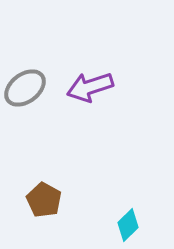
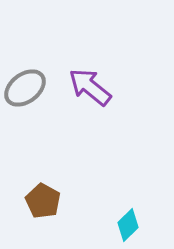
purple arrow: rotated 57 degrees clockwise
brown pentagon: moved 1 px left, 1 px down
